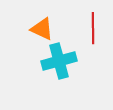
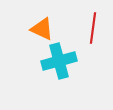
red line: rotated 8 degrees clockwise
